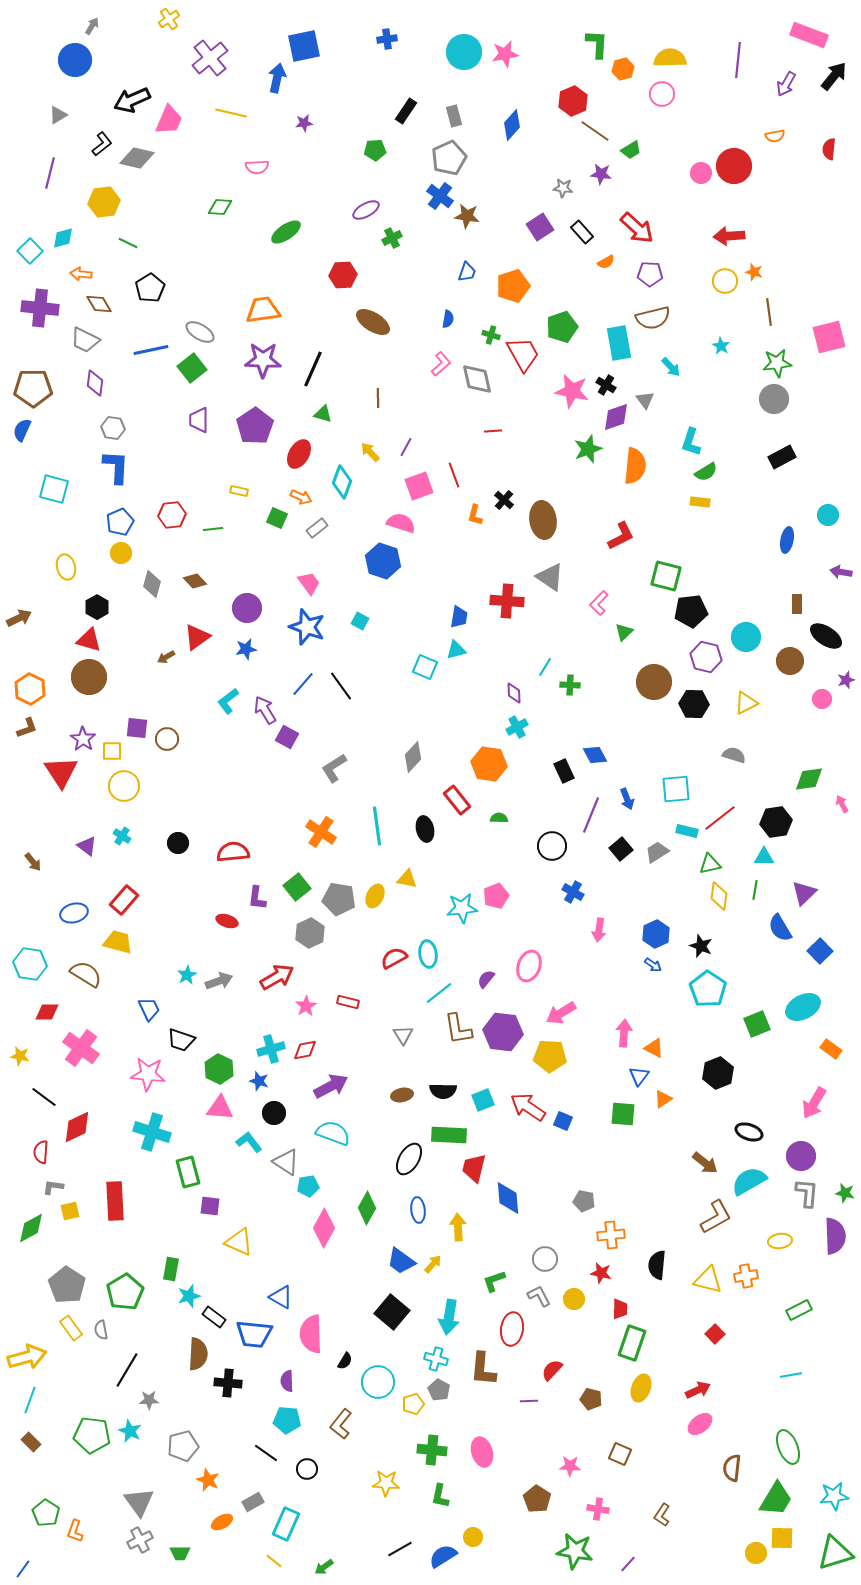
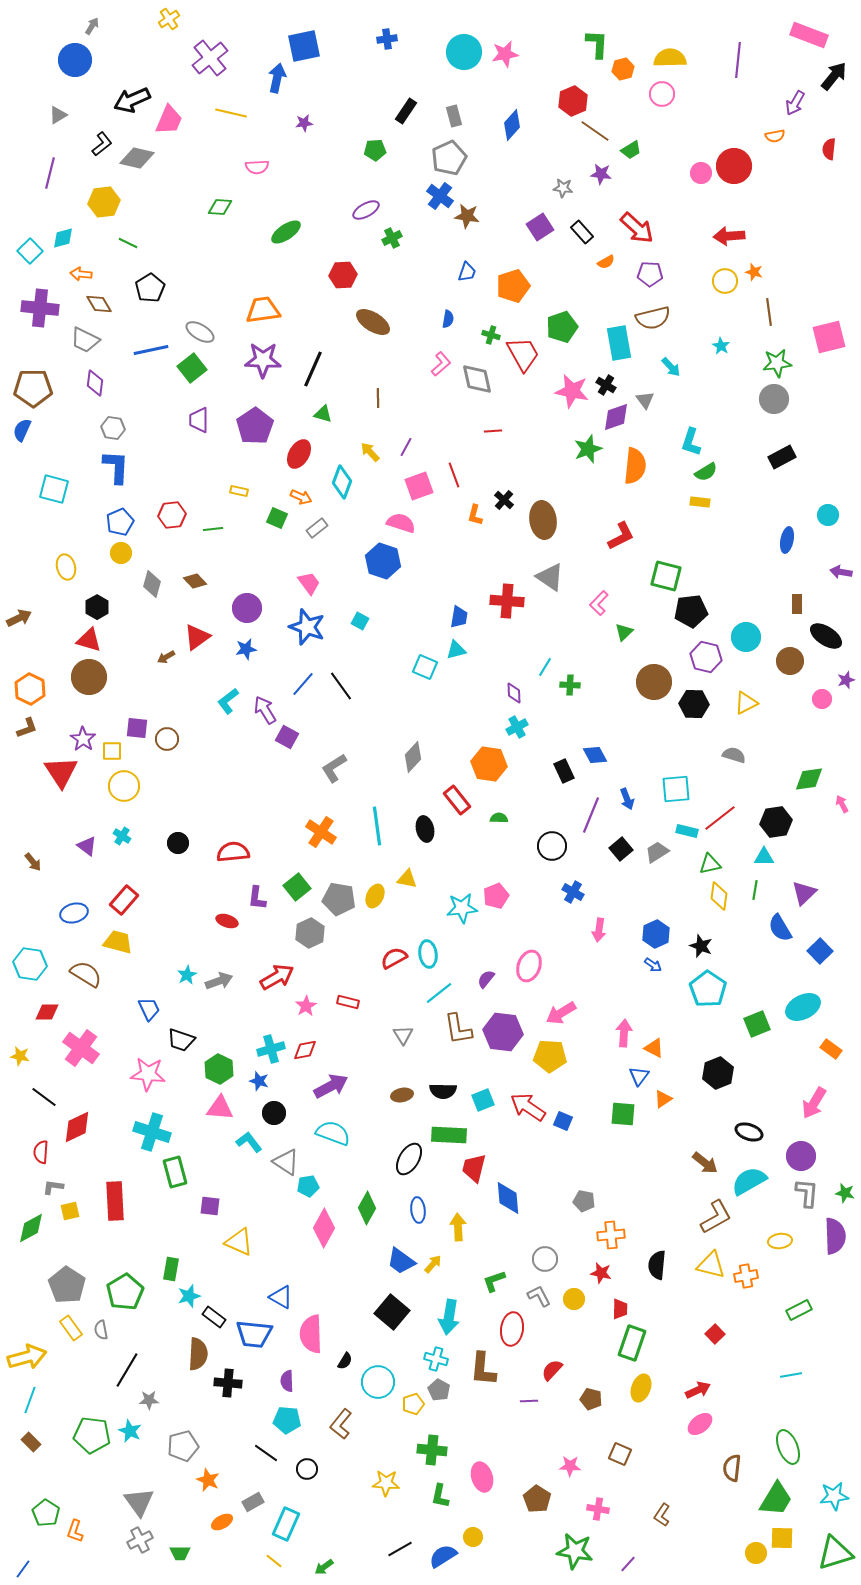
purple arrow at (786, 84): moved 9 px right, 19 px down
green rectangle at (188, 1172): moved 13 px left
yellow triangle at (708, 1280): moved 3 px right, 15 px up
pink ellipse at (482, 1452): moved 25 px down
